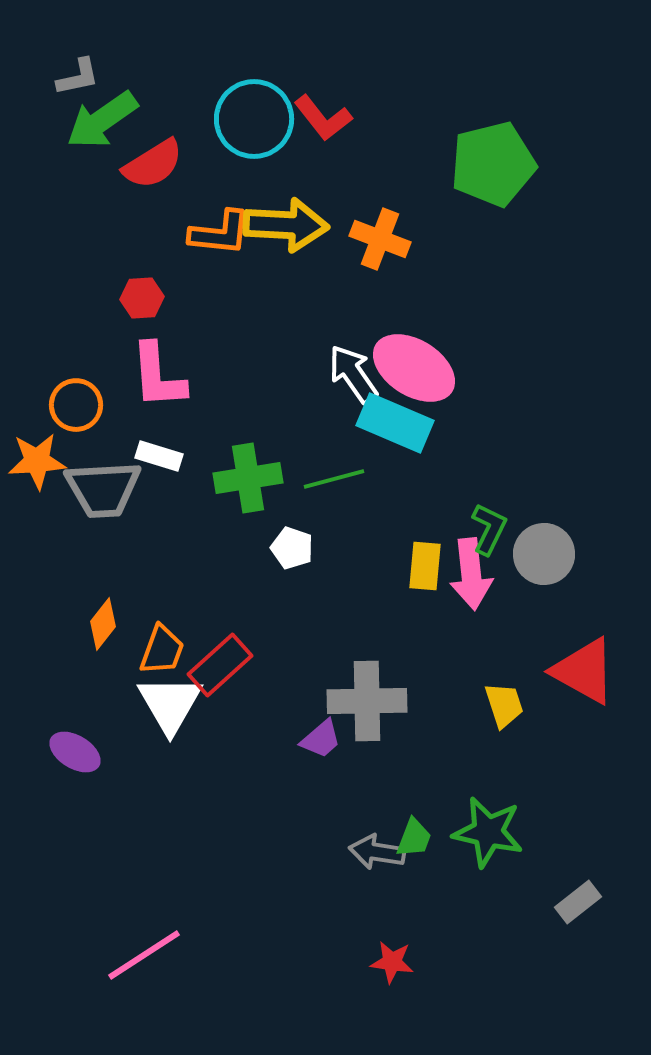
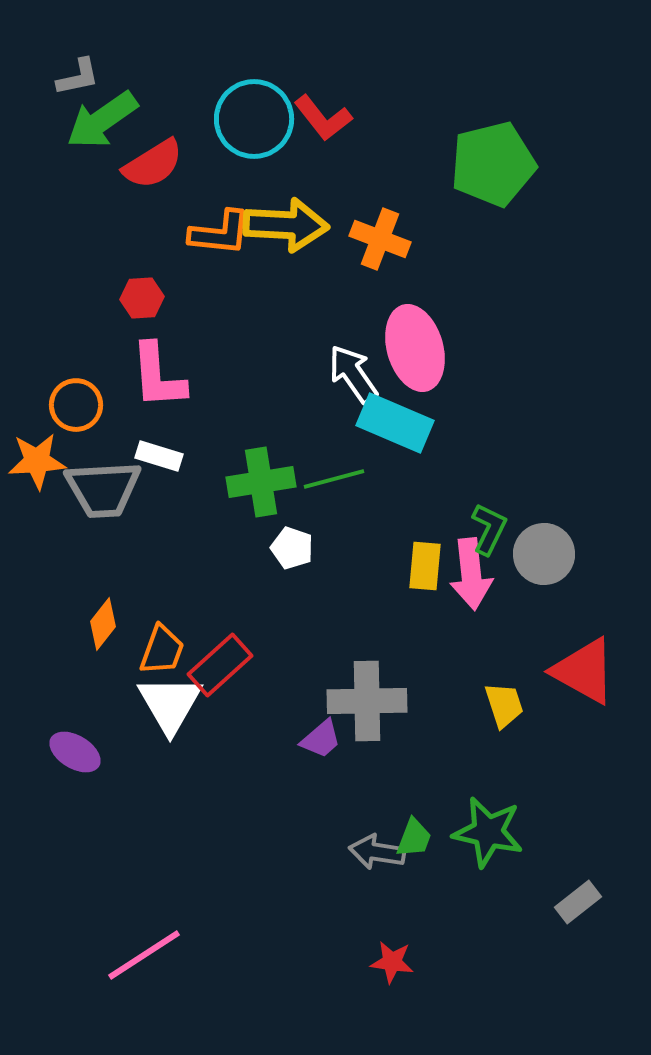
pink ellipse: moved 1 px right, 20 px up; rotated 42 degrees clockwise
green cross: moved 13 px right, 4 px down
